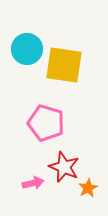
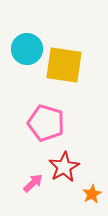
red star: rotated 20 degrees clockwise
pink arrow: rotated 30 degrees counterclockwise
orange star: moved 4 px right, 6 px down
